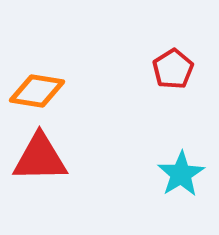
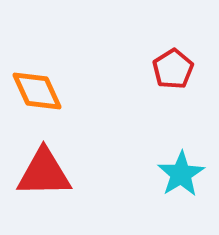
orange diamond: rotated 56 degrees clockwise
red triangle: moved 4 px right, 15 px down
